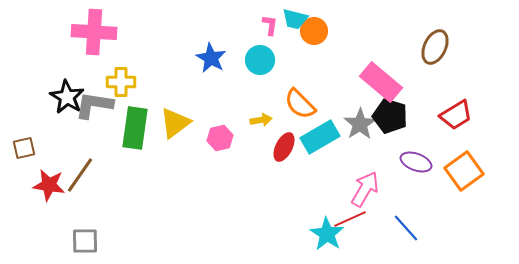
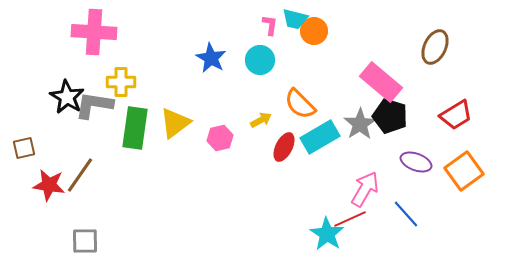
yellow arrow: rotated 20 degrees counterclockwise
blue line: moved 14 px up
